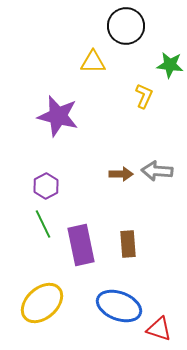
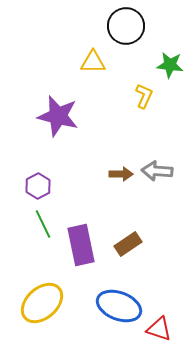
purple hexagon: moved 8 px left
brown rectangle: rotated 60 degrees clockwise
